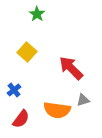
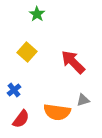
red arrow: moved 2 px right, 6 px up
orange semicircle: moved 2 px down
